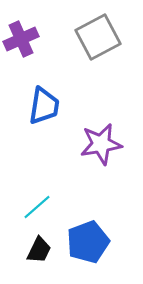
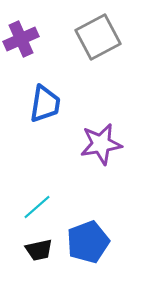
blue trapezoid: moved 1 px right, 2 px up
black trapezoid: rotated 52 degrees clockwise
